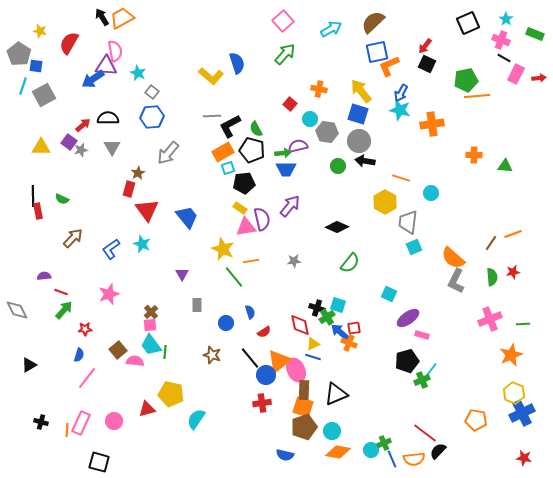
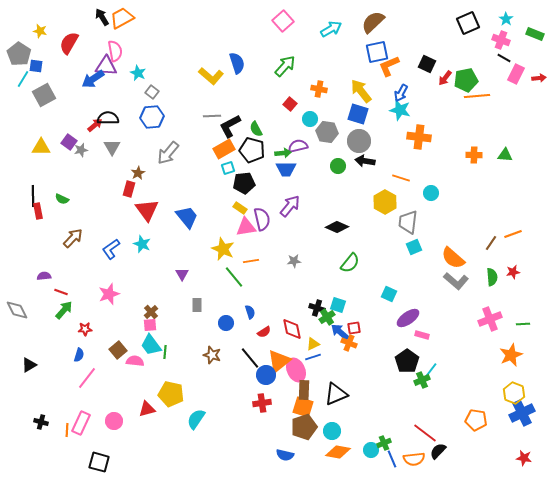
red arrow at (425, 46): moved 20 px right, 32 px down
green arrow at (285, 54): moved 12 px down
cyan line at (23, 86): moved 7 px up; rotated 12 degrees clockwise
orange cross at (432, 124): moved 13 px left, 13 px down; rotated 15 degrees clockwise
red arrow at (83, 125): moved 12 px right
orange rectangle at (223, 152): moved 1 px right, 3 px up
green triangle at (505, 166): moved 11 px up
gray L-shape at (456, 281): rotated 75 degrees counterclockwise
red diamond at (300, 325): moved 8 px left, 4 px down
blue line at (313, 357): rotated 35 degrees counterclockwise
black pentagon at (407, 361): rotated 20 degrees counterclockwise
